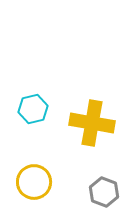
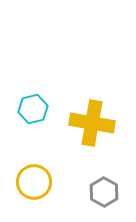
gray hexagon: rotated 8 degrees clockwise
